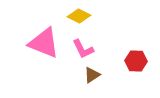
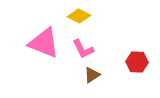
red hexagon: moved 1 px right, 1 px down
